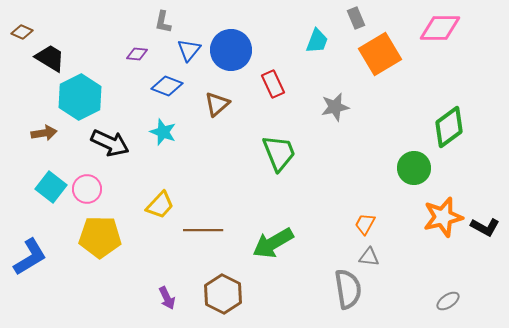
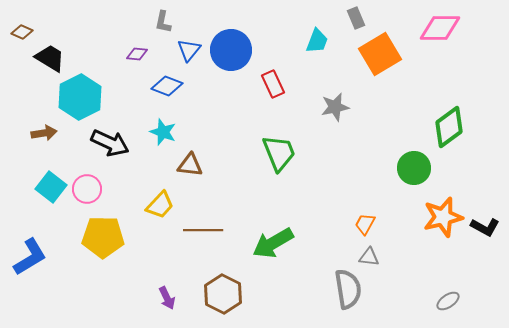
brown triangle: moved 27 px left, 61 px down; rotated 48 degrees clockwise
yellow pentagon: moved 3 px right
